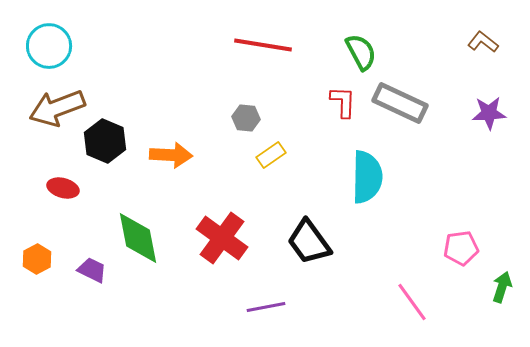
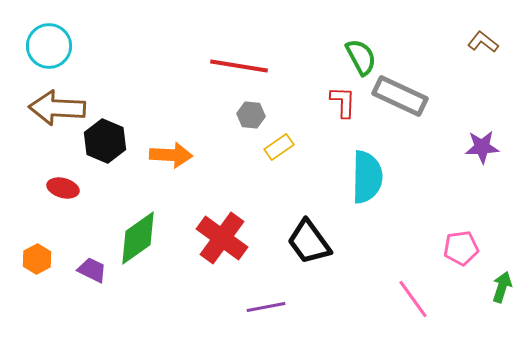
red line: moved 24 px left, 21 px down
green semicircle: moved 5 px down
gray rectangle: moved 7 px up
brown arrow: rotated 24 degrees clockwise
purple star: moved 7 px left, 34 px down
gray hexagon: moved 5 px right, 3 px up
yellow rectangle: moved 8 px right, 8 px up
green diamond: rotated 66 degrees clockwise
pink line: moved 1 px right, 3 px up
